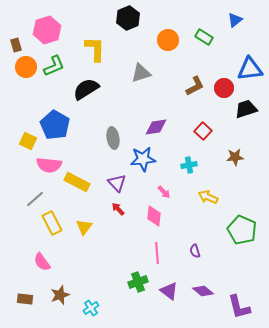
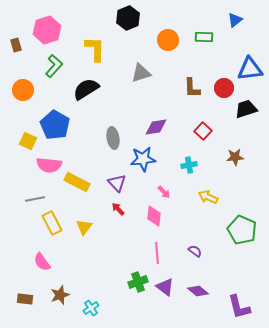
green rectangle at (204, 37): rotated 30 degrees counterclockwise
green L-shape at (54, 66): rotated 25 degrees counterclockwise
orange circle at (26, 67): moved 3 px left, 23 px down
brown L-shape at (195, 86): moved 3 px left, 2 px down; rotated 115 degrees clockwise
gray line at (35, 199): rotated 30 degrees clockwise
purple semicircle at (195, 251): rotated 144 degrees clockwise
purple triangle at (169, 291): moved 4 px left, 4 px up
purple diamond at (203, 291): moved 5 px left
